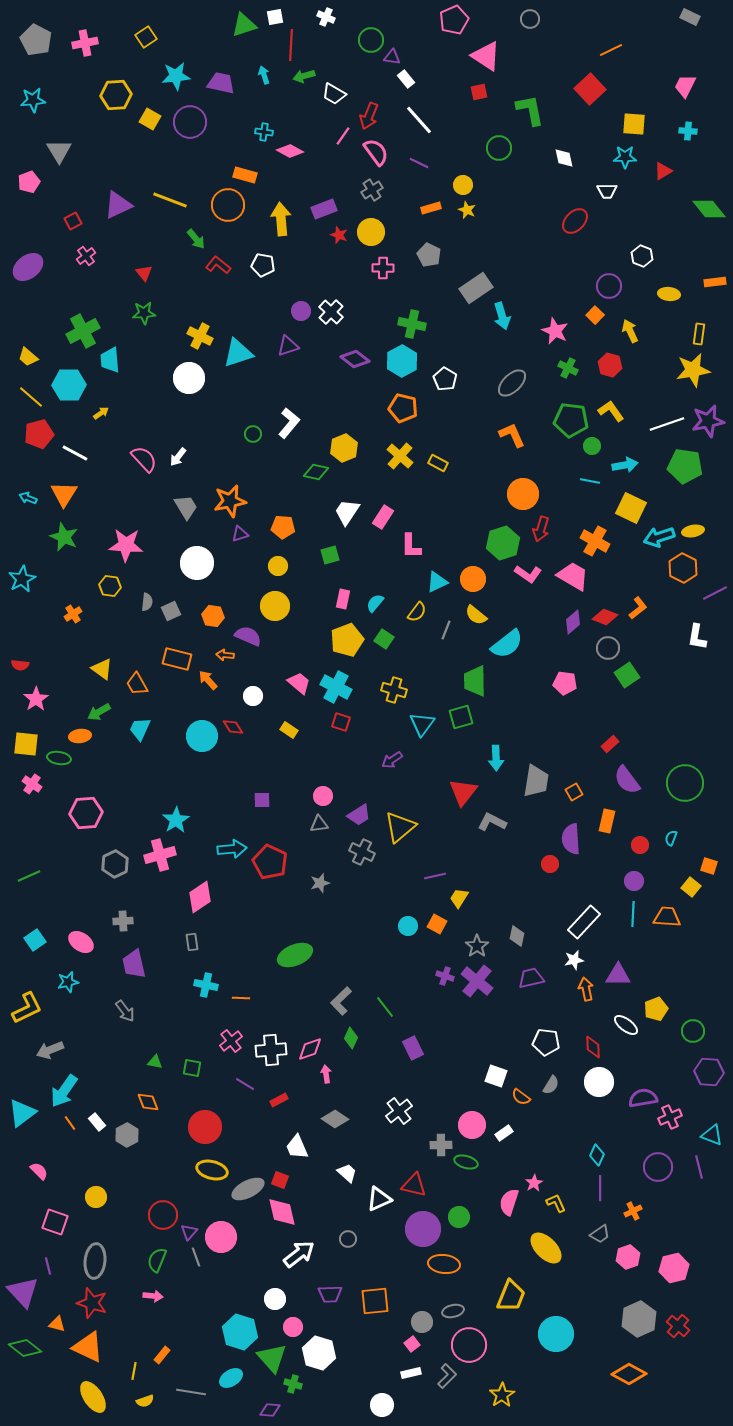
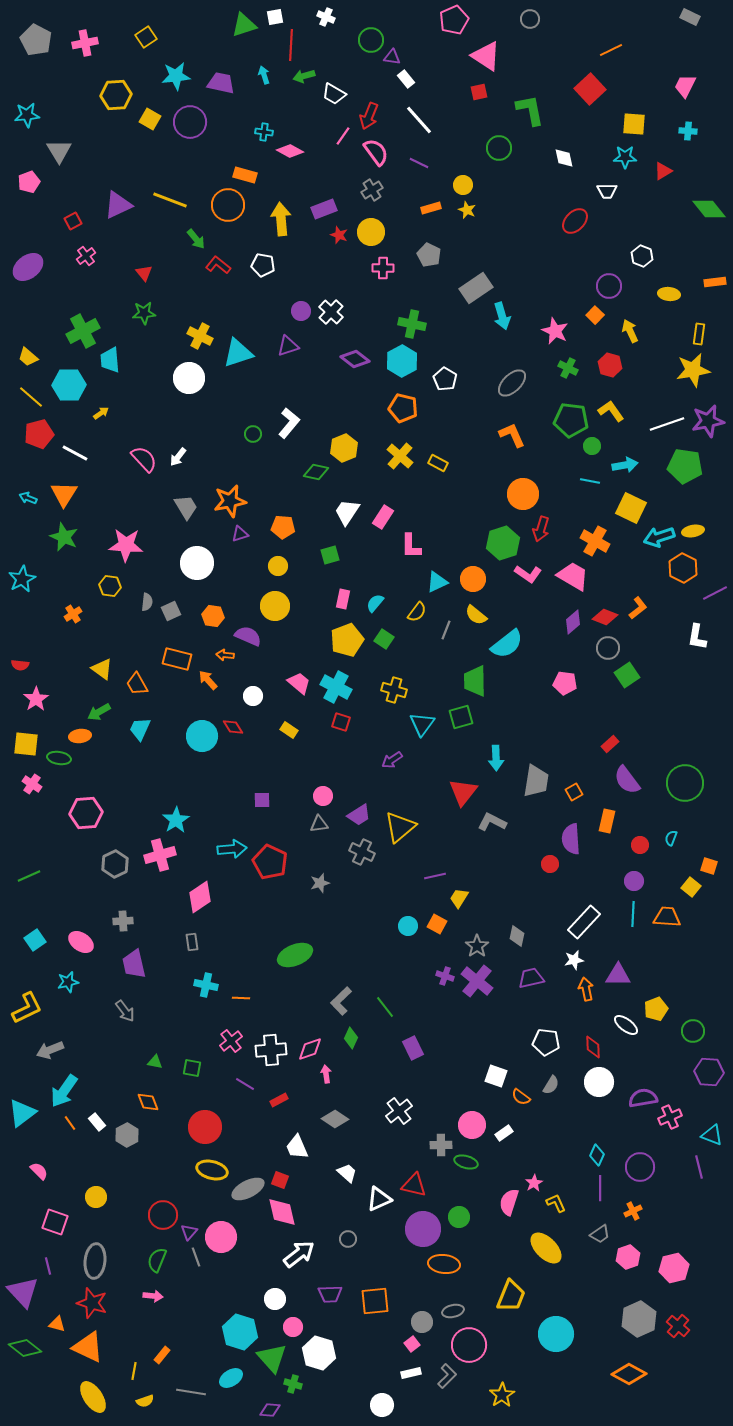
cyan star at (33, 100): moved 6 px left, 15 px down
purple circle at (658, 1167): moved 18 px left
